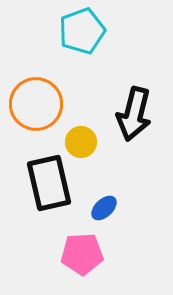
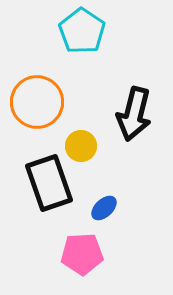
cyan pentagon: rotated 18 degrees counterclockwise
orange circle: moved 1 px right, 2 px up
yellow circle: moved 4 px down
black rectangle: rotated 6 degrees counterclockwise
